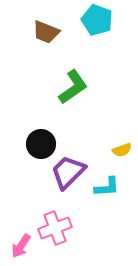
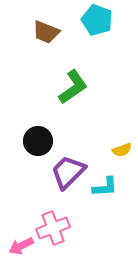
black circle: moved 3 px left, 3 px up
cyan L-shape: moved 2 px left
pink cross: moved 2 px left
pink arrow: rotated 30 degrees clockwise
